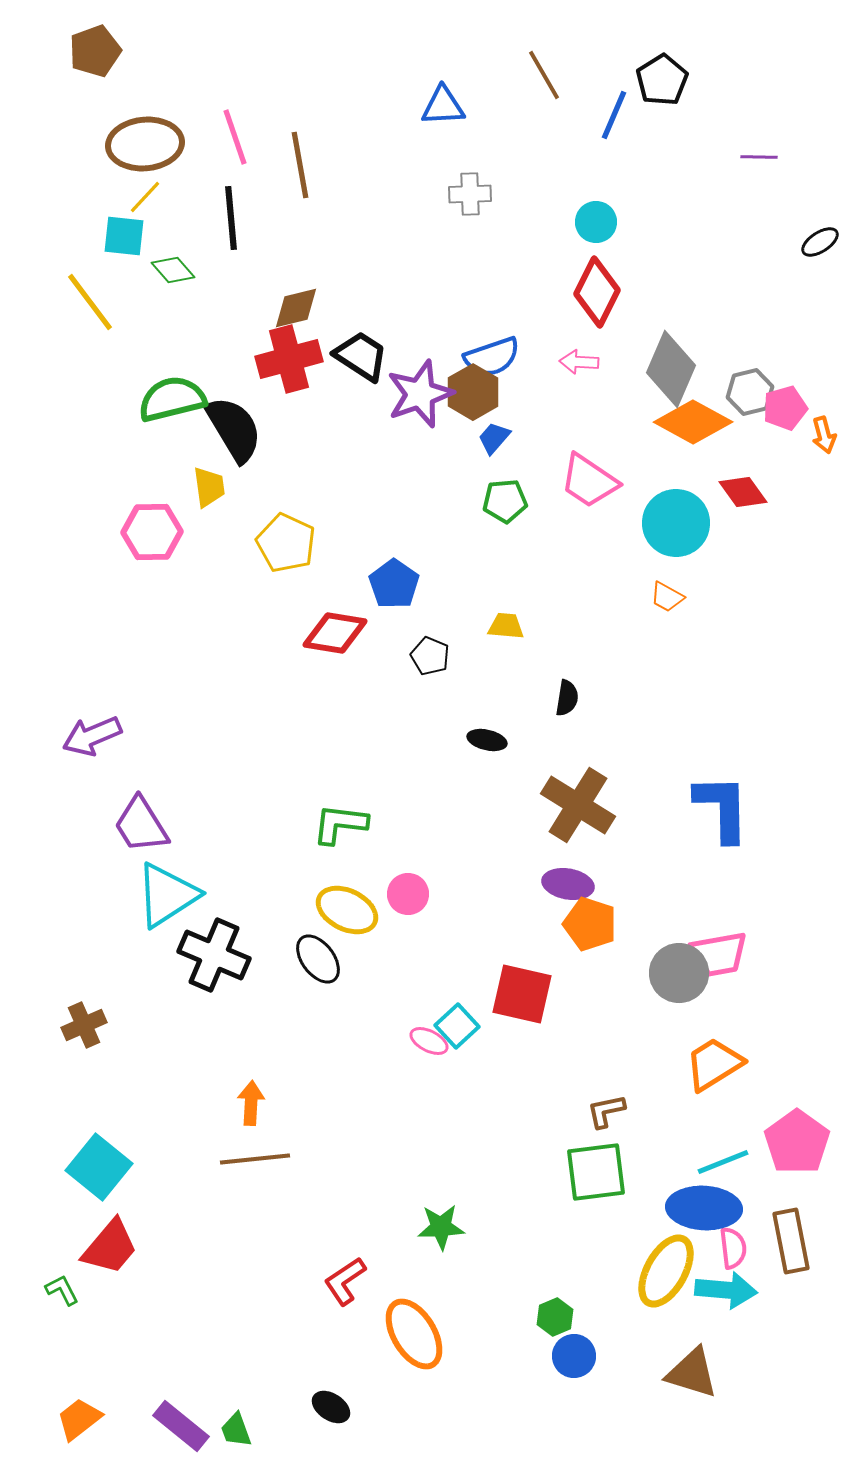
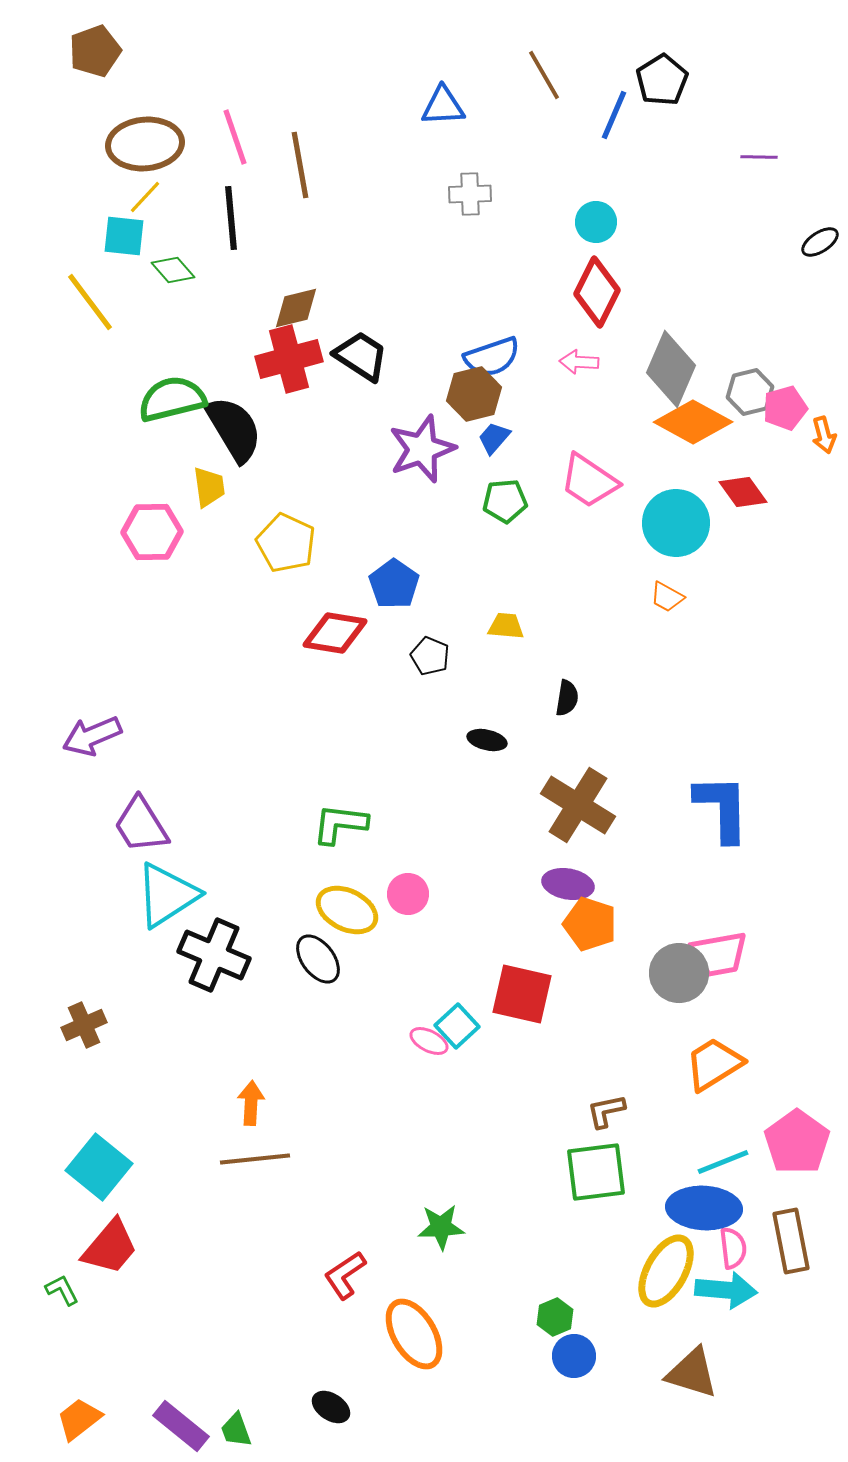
brown hexagon at (473, 392): moved 1 px right, 2 px down; rotated 16 degrees clockwise
purple star at (420, 394): moved 2 px right, 55 px down
red L-shape at (345, 1281): moved 6 px up
